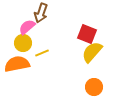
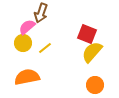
yellow line: moved 3 px right, 5 px up; rotated 16 degrees counterclockwise
orange semicircle: moved 10 px right, 13 px down
orange circle: moved 1 px right, 2 px up
